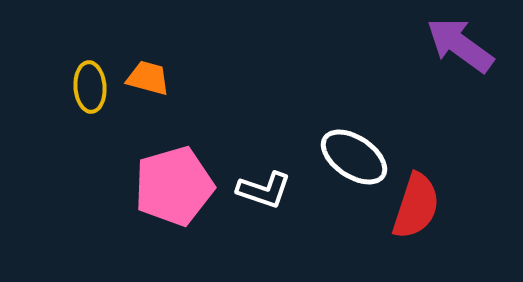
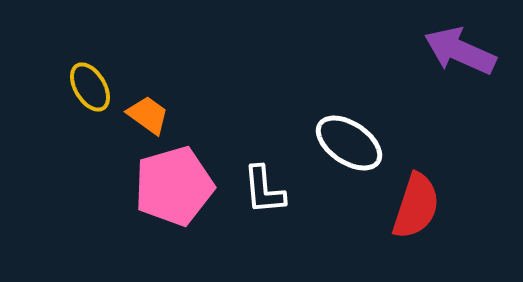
purple arrow: moved 6 px down; rotated 12 degrees counterclockwise
orange trapezoid: moved 37 px down; rotated 21 degrees clockwise
yellow ellipse: rotated 27 degrees counterclockwise
white ellipse: moved 5 px left, 14 px up
white L-shape: rotated 66 degrees clockwise
